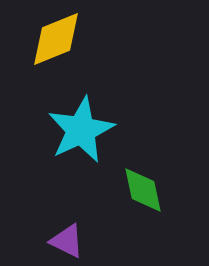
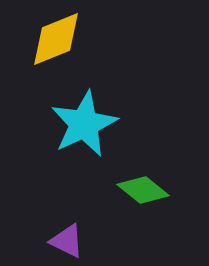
cyan star: moved 3 px right, 6 px up
green diamond: rotated 39 degrees counterclockwise
